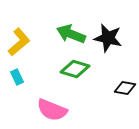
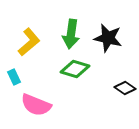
green arrow: rotated 104 degrees counterclockwise
yellow L-shape: moved 10 px right
cyan rectangle: moved 3 px left
black diamond: rotated 25 degrees clockwise
pink semicircle: moved 16 px left, 5 px up
